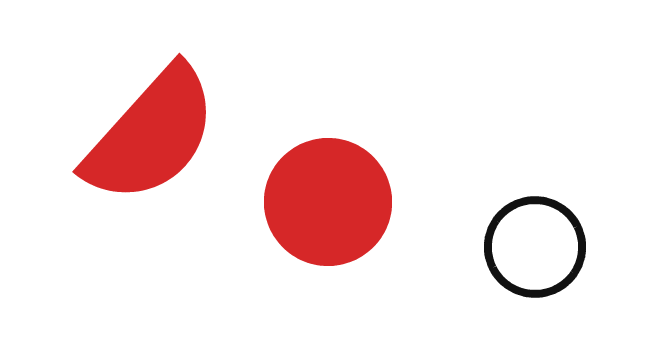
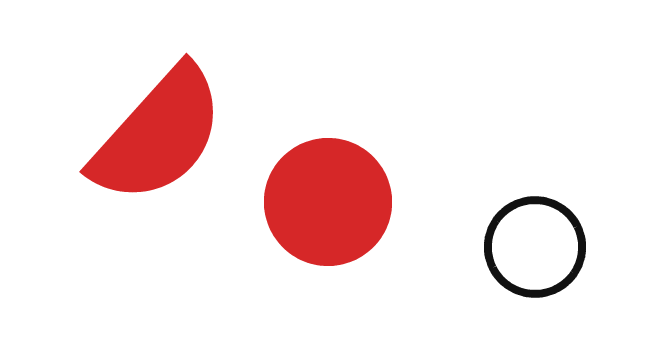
red semicircle: moved 7 px right
